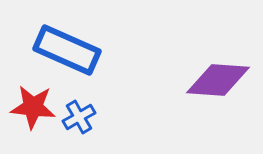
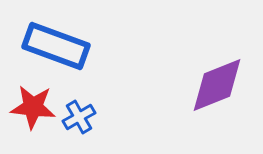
blue rectangle: moved 11 px left, 4 px up; rotated 4 degrees counterclockwise
purple diamond: moved 1 px left, 5 px down; rotated 26 degrees counterclockwise
